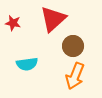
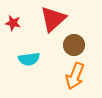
brown circle: moved 1 px right, 1 px up
cyan semicircle: moved 2 px right, 5 px up
